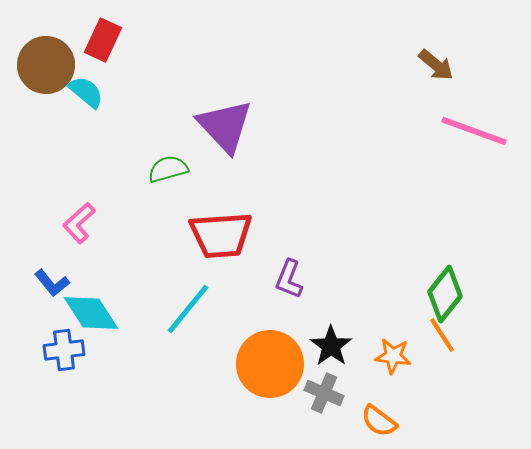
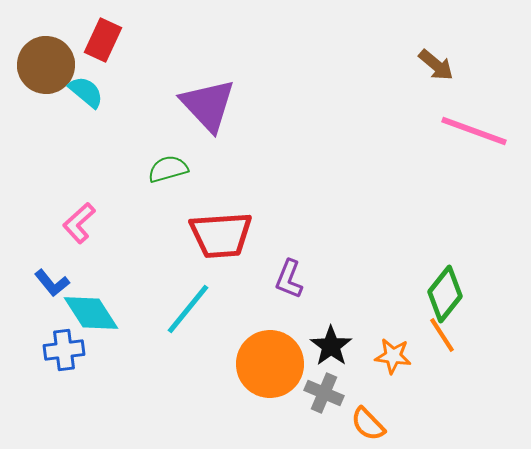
purple triangle: moved 17 px left, 21 px up
orange semicircle: moved 11 px left, 3 px down; rotated 9 degrees clockwise
